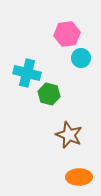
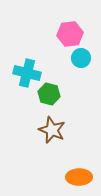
pink hexagon: moved 3 px right
brown star: moved 17 px left, 5 px up
